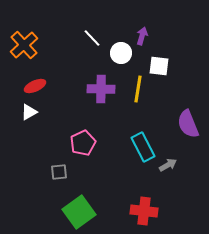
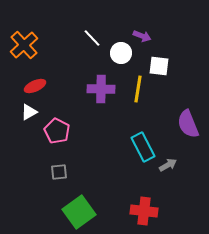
purple arrow: rotated 96 degrees clockwise
pink pentagon: moved 26 px left, 12 px up; rotated 20 degrees counterclockwise
